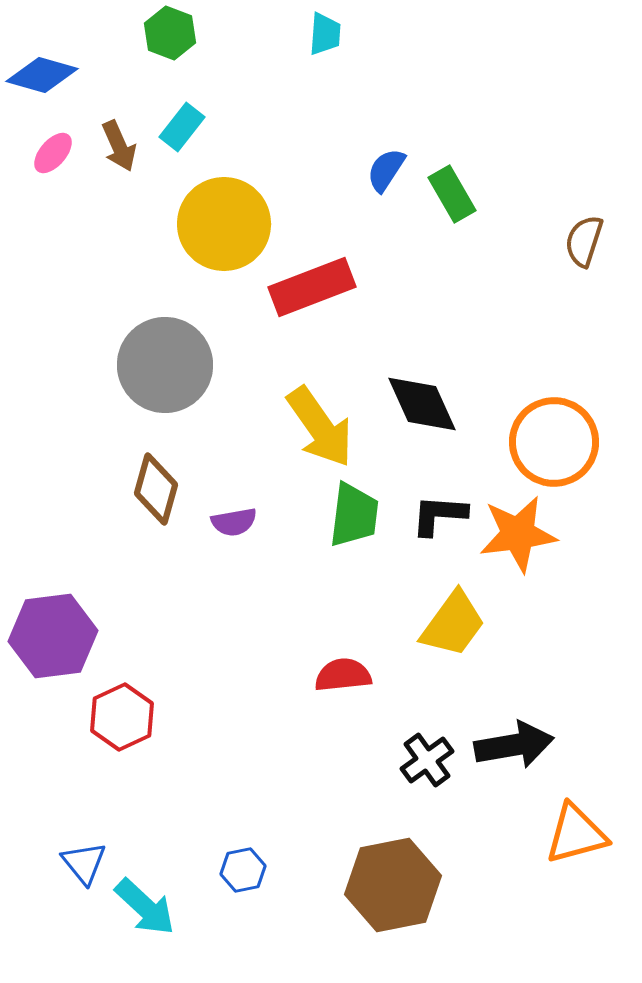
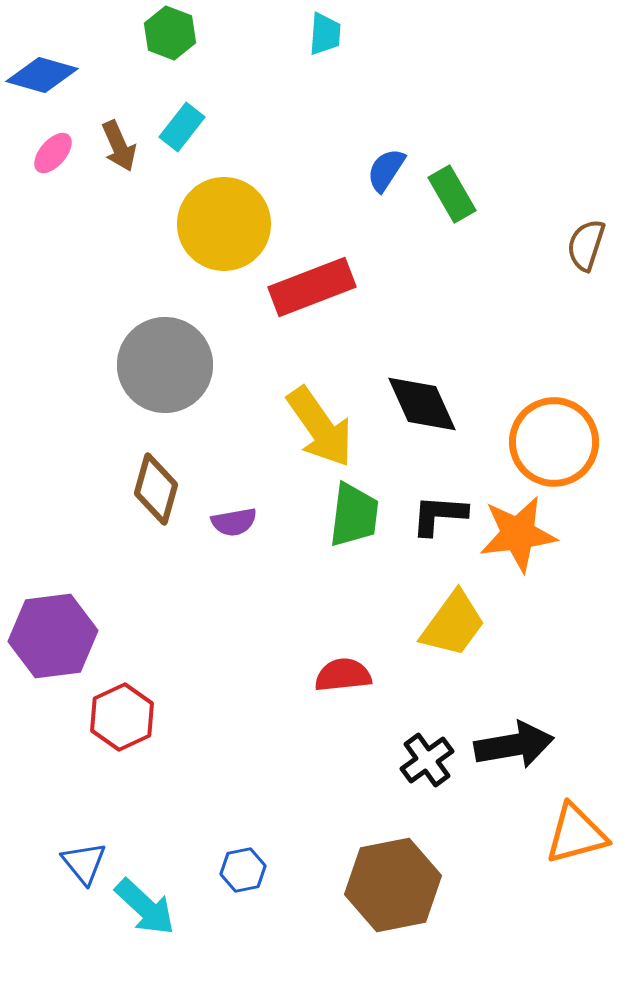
brown semicircle: moved 2 px right, 4 px down
